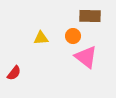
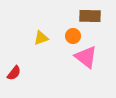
yellow triangle: rotated 14 degrees counterclockwise
